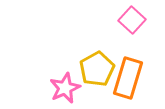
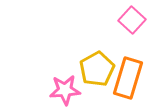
pink star: moved 2 px down; rotated 20 degrees clockwise
